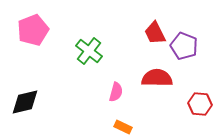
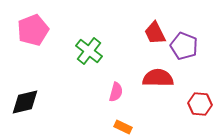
red semicircle: moved 1 px right
